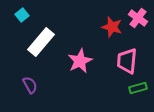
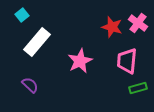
pink cross: moved 5 px down
white rectangle: moved 4 px left
purple semicircle: rotated 18 degrees counterclockwise
